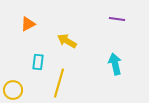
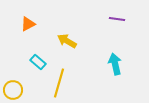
cyan rectangle: rotated 56 degrees counterclockwise
